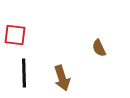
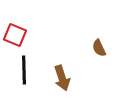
red square: rotated 15 degrees clockwise
black line: moved 3 px up
